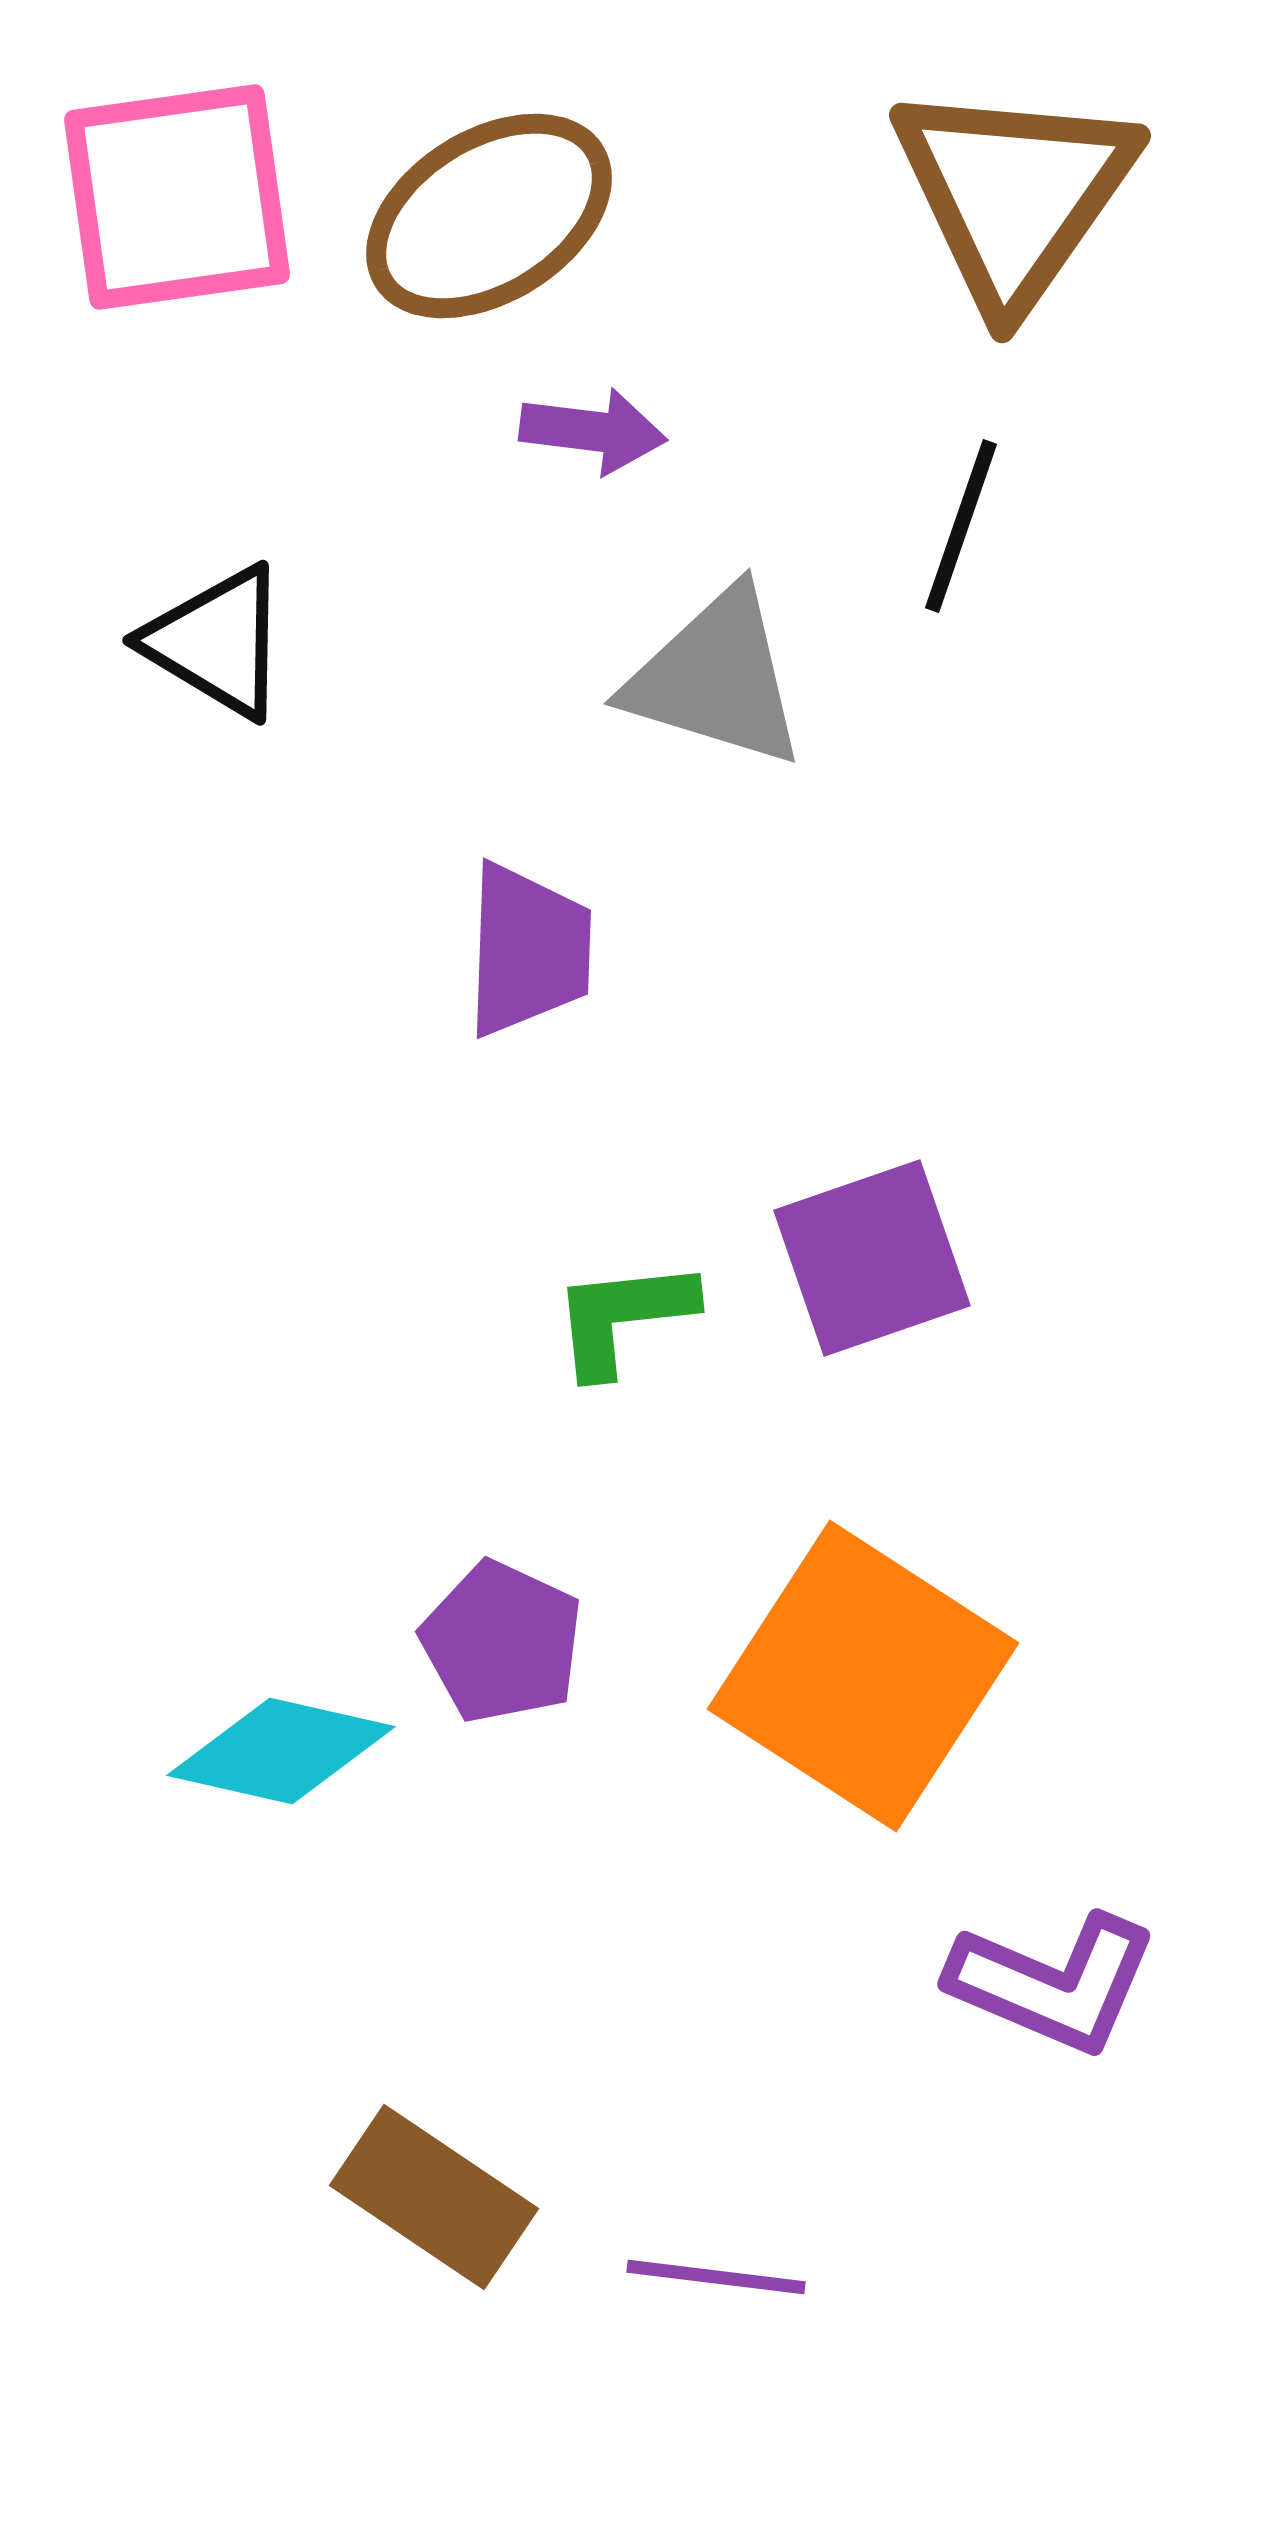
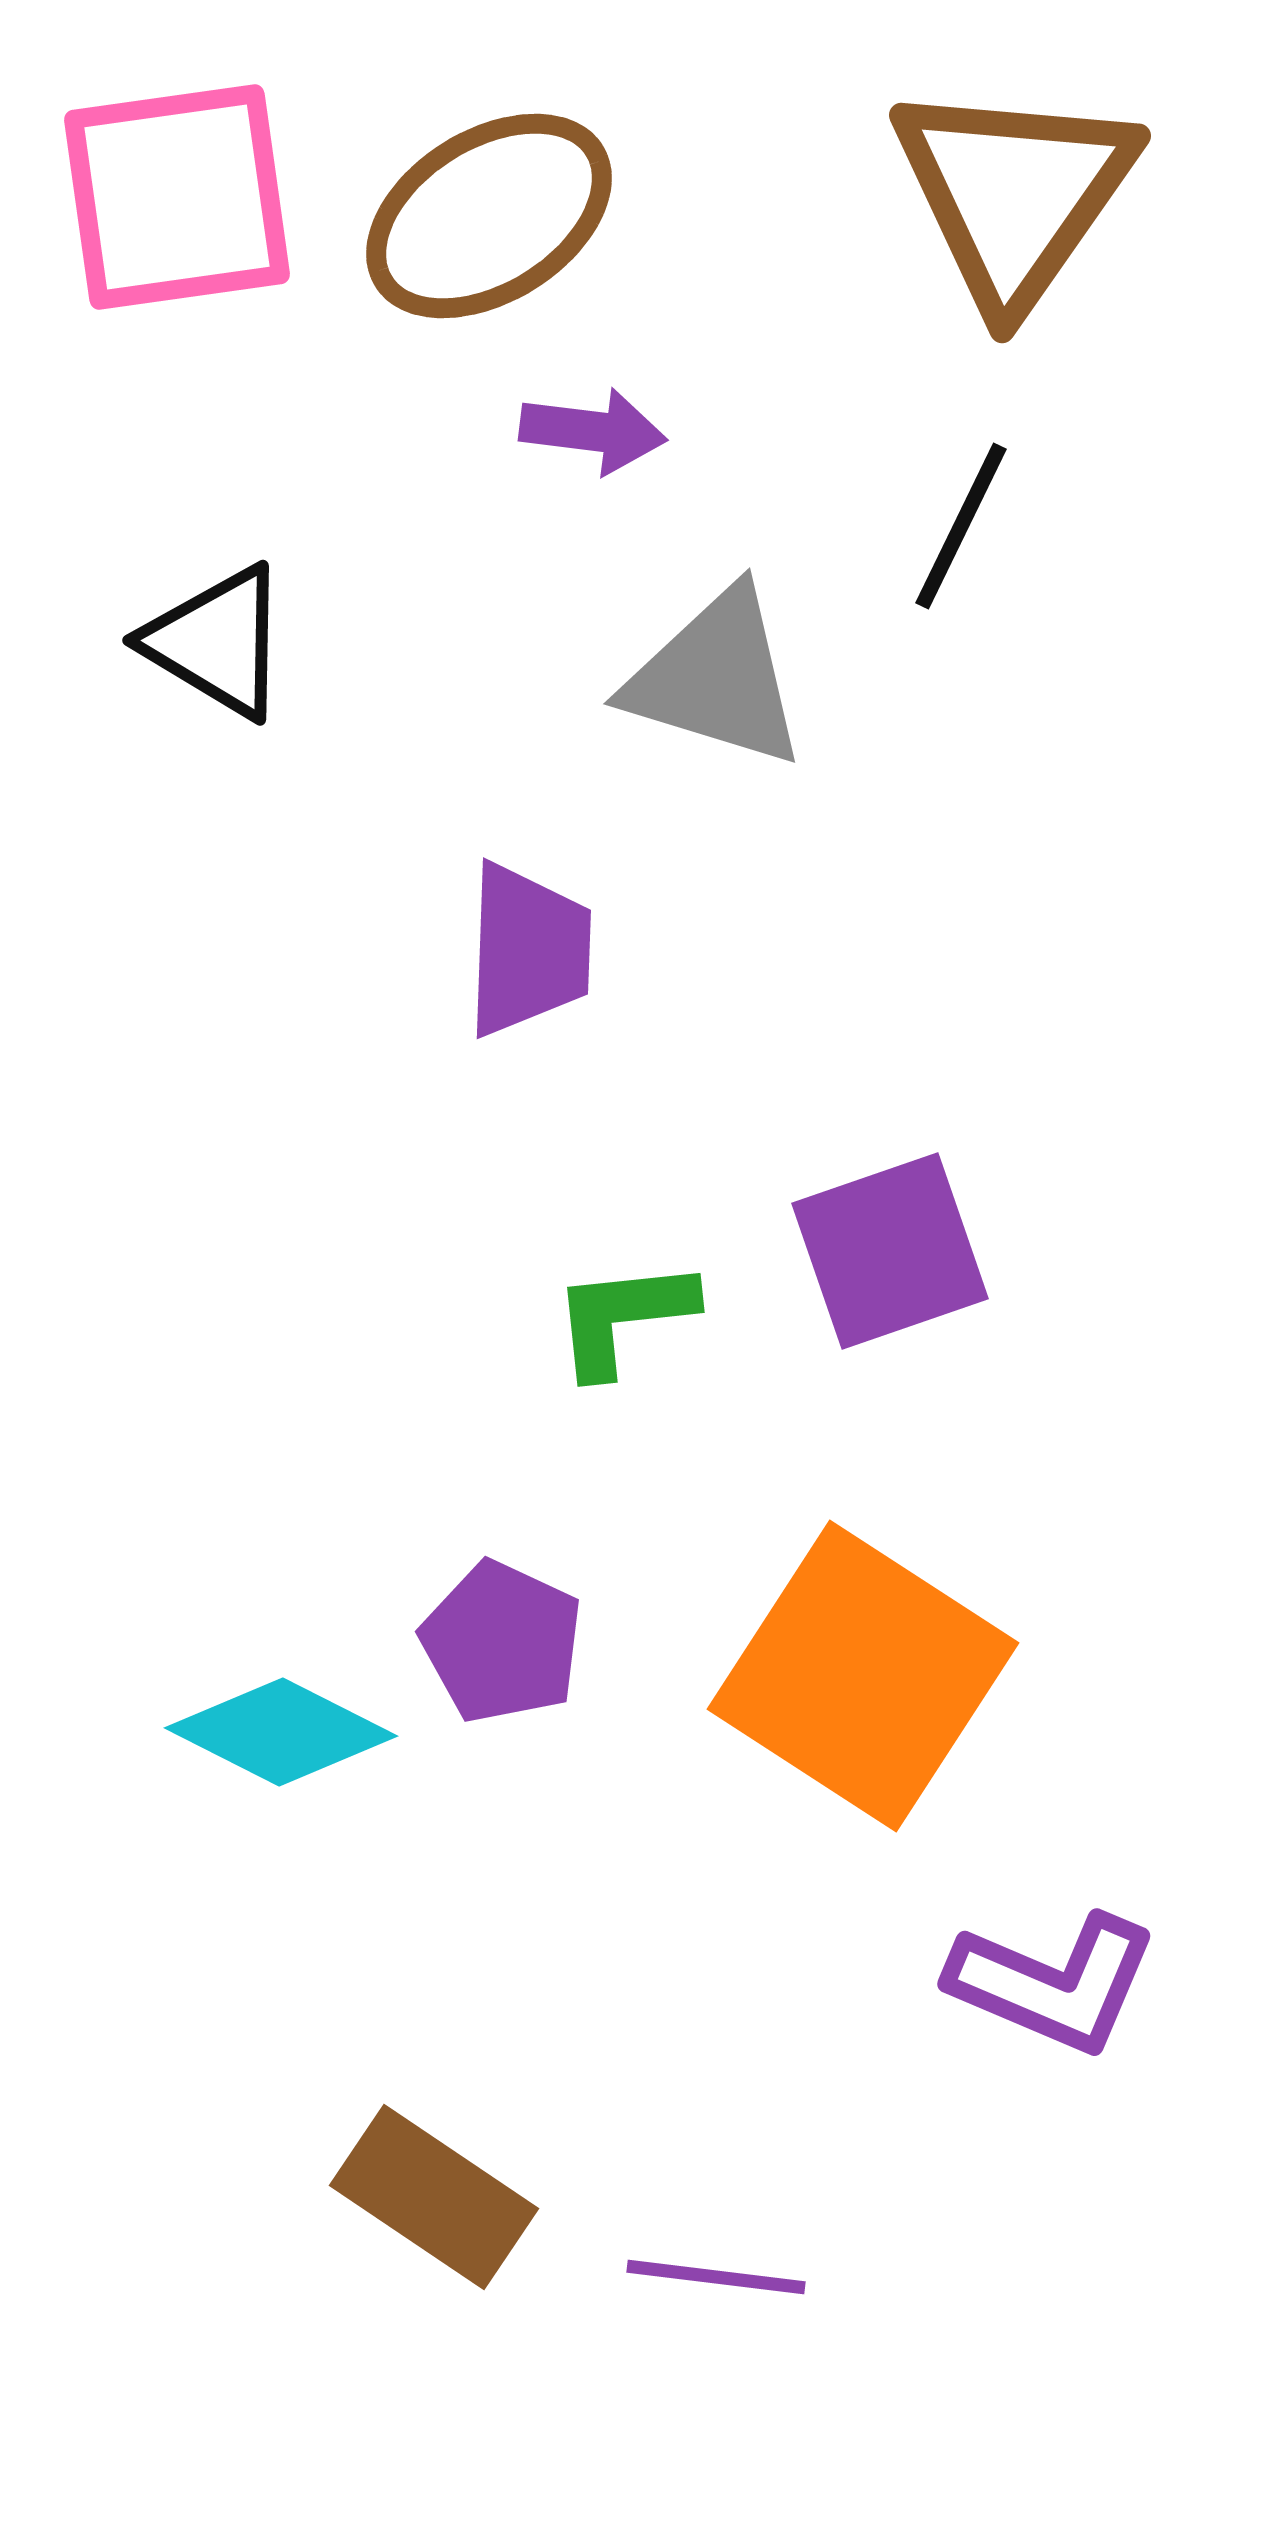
black line: rotated 7 degrees clockwise
purple square: moved 18 px right, 7 px up
cyan diamond: moved 19 px up; rotated 14 degrees clockwise
